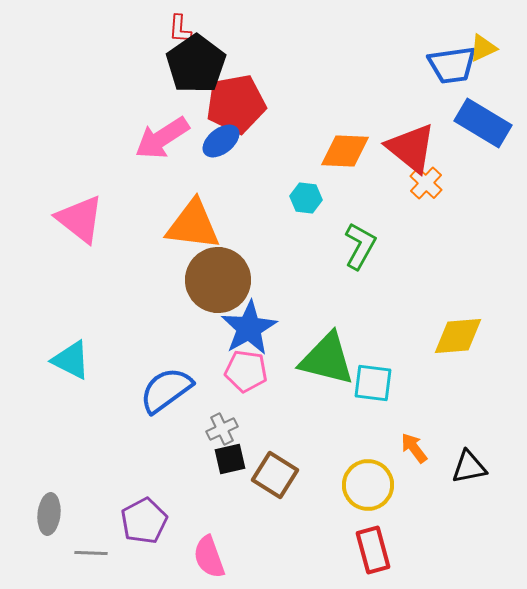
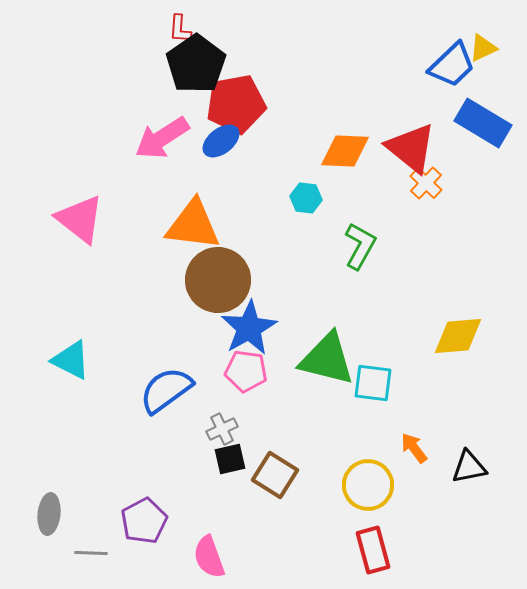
blue trapezoid: rotated 36 degrees counterclockwise
